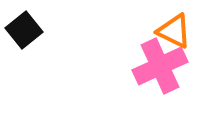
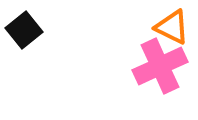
orange triangle: moved 2 px left, 4 px up
